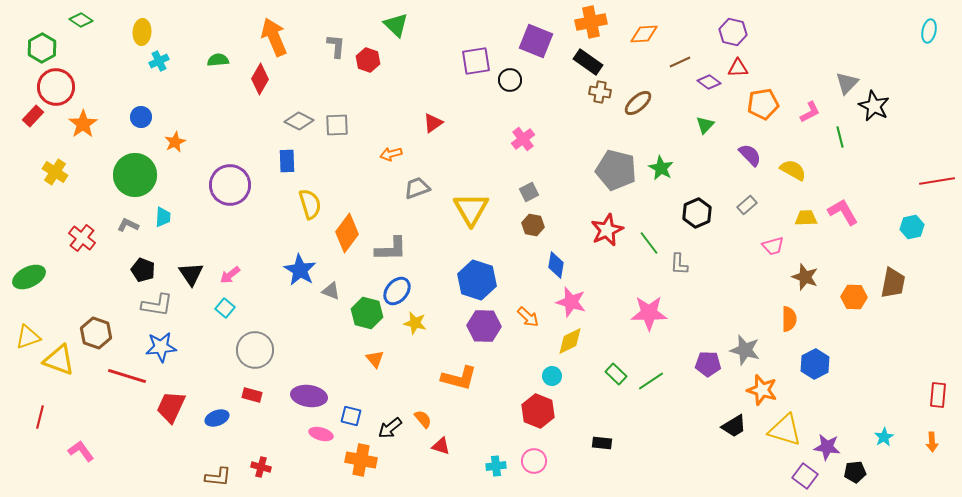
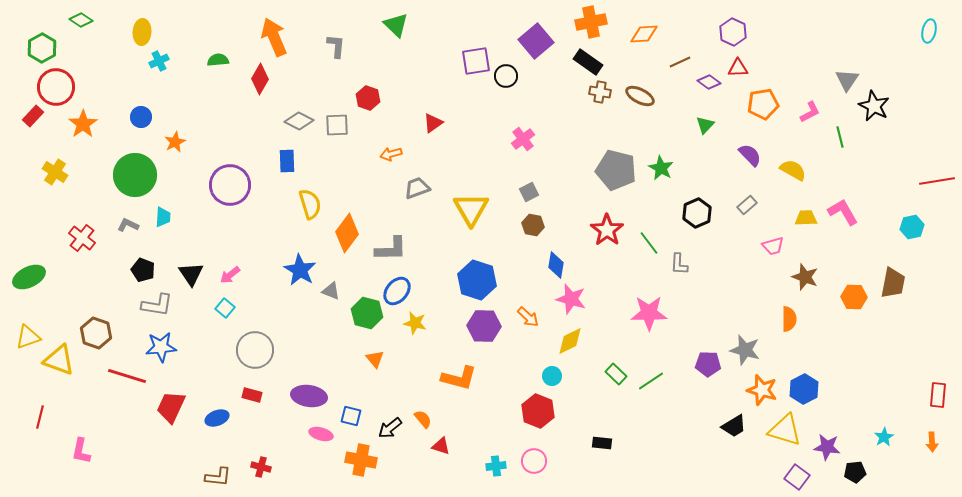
purple hexagon at (733, 32): rotated 12 degrees clockwise
purple square at (536, 41): rotated 28 degrees clockwise
red hexagon at (368, 60): moved 38 px down
black circle at (510, 80): moved 4 px left, 4 px up
gray triangle at (847, 83): moved 3 px up; rotated 10 degrees counterclockwise
brown ellipse at (638, 103): moved 2 px right, 7 px up; rotated 68 degrees clockwise
red star at (607, 230): rotated 12 degrees counterclockwise
pink star at (571, 302): moved 3 px up
blue hexagon at (815, 364): moved 11 px left, 25 px down
pink L-shape at (81, 451): rotated 132 degrees counterclockwise
purple square at (805, 476): moved 8 px left, 1 px down
